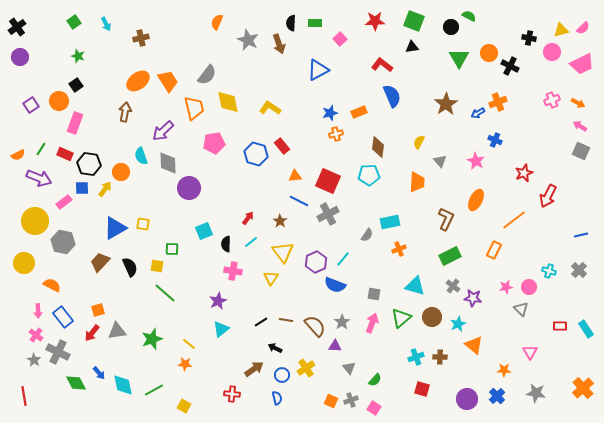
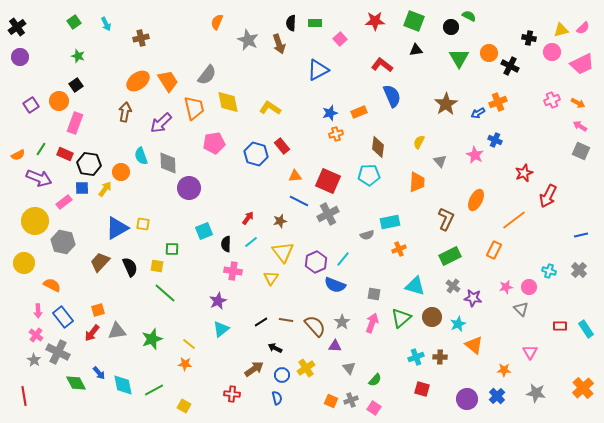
black triangle at (412, 47): moved 4 px right, 3 px down
purple arrow at (163, 131): moved 2 px left, 8 px up
pink star at (476, 161): moved 1 px left, 6 px up
brown star at (280, 221): rotated 24 degrees clockwise
blue triangle at (115, 228): moved 2 px right
gray semicircle at (367, 235): rotated 40 degrees clockwise
